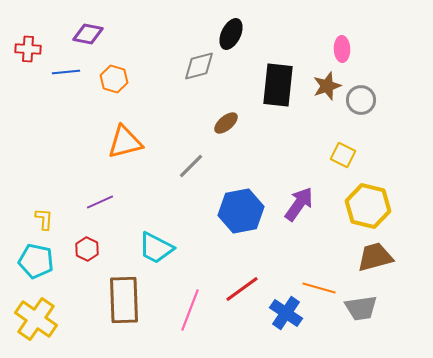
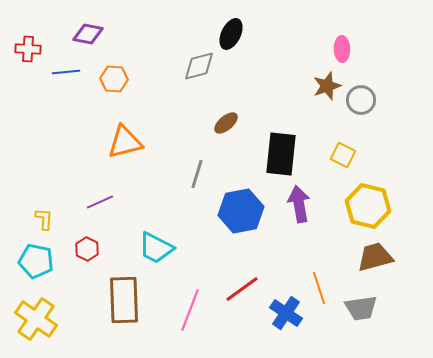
orange hexagon: rotated 12 degrees counterclockwise
black rectangle: moved 3 px right, 69 px down
gray line: moved 6 px right, 8 px down; rotated 28 degrees counterclockwise
purple arrow: rotated 45 degrees counterclockwise
orange line: rotated 56 degrees clockwise
